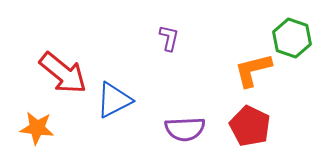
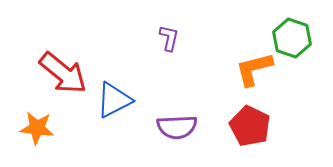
orange L-shape: moved 1 px right, 1 px up
purple semicircle: moved 8 px left, 2 px up
